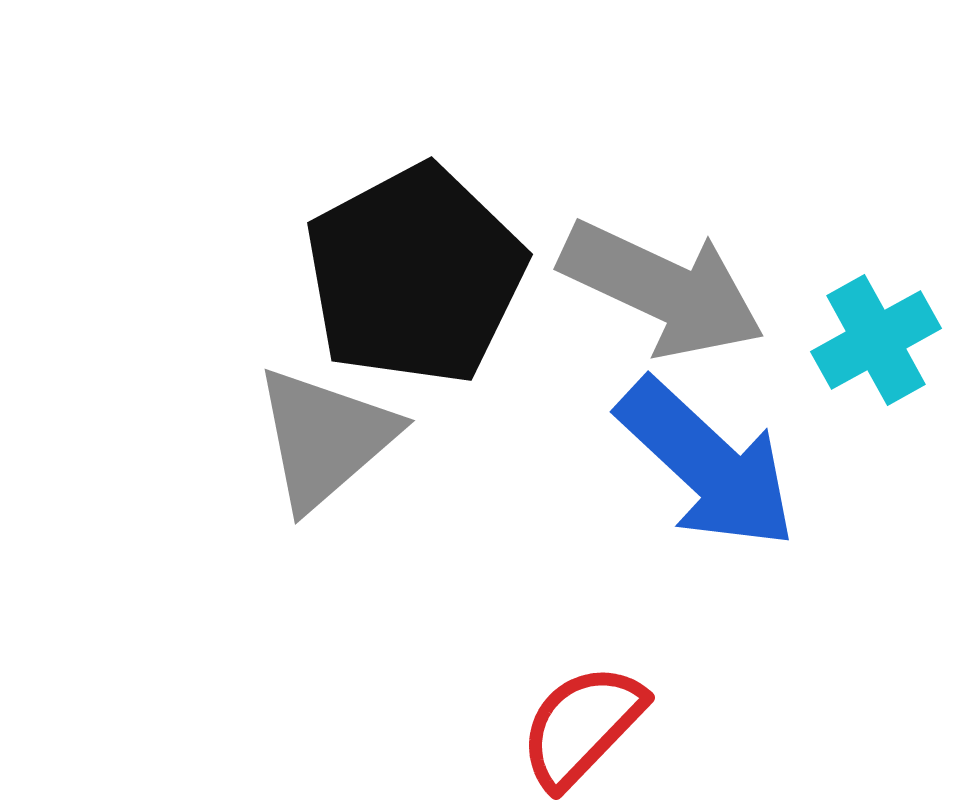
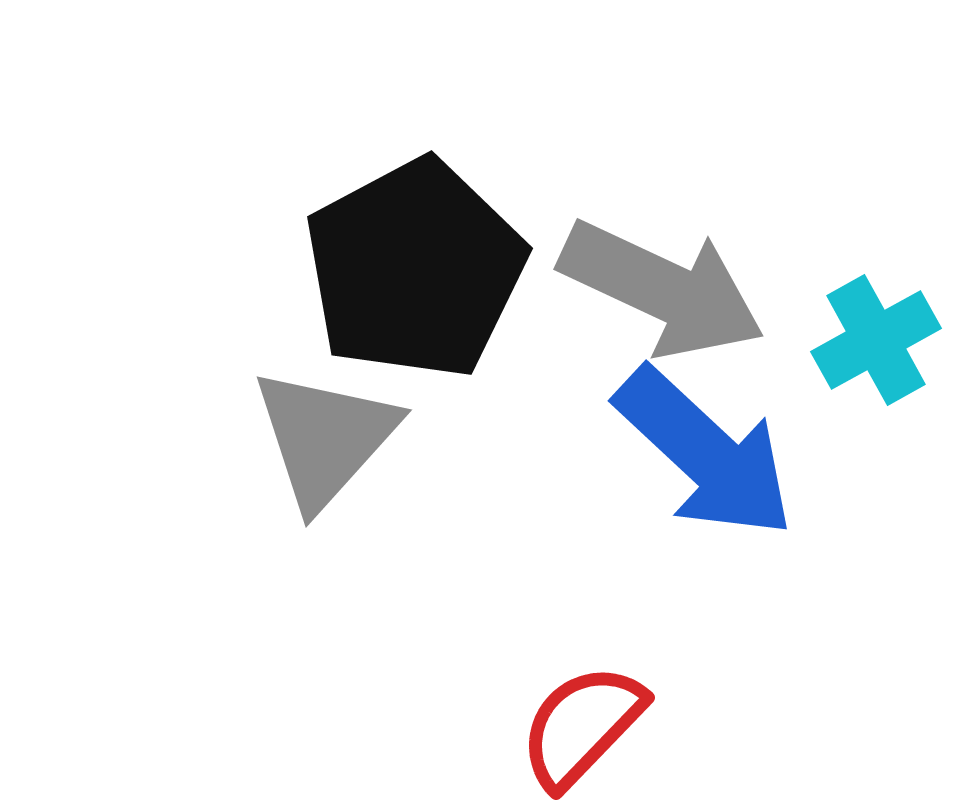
black pentagon: moved 6 px up
gray triangle: rotated 7 degrees counterclockwise
blue arrow: moved 2 px left, 11 px up
